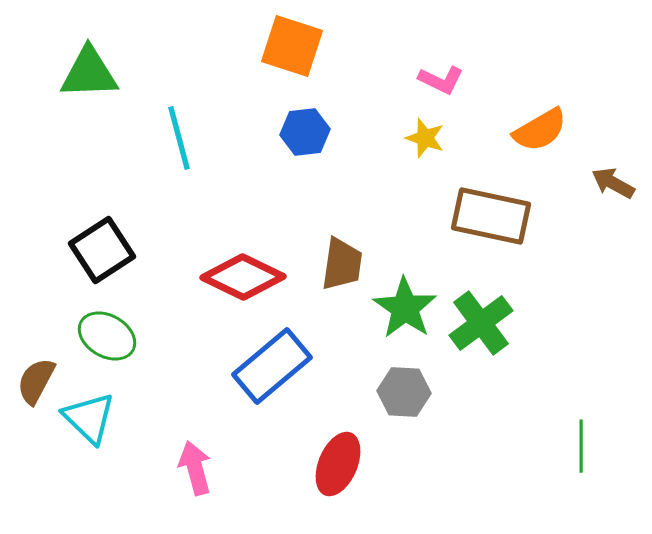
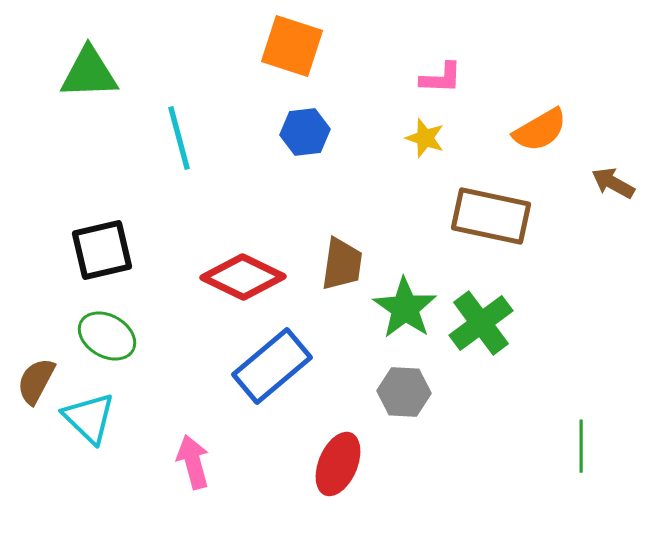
pink L-shape: moved 2 px up; rotated 24 degrees counterclockwise
black square: rotated 20 degrees clockwise
pink arrow: moved 2 px left, 6 px up
